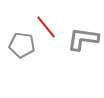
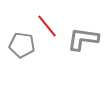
red line: moved 1 px right, 1 px up
